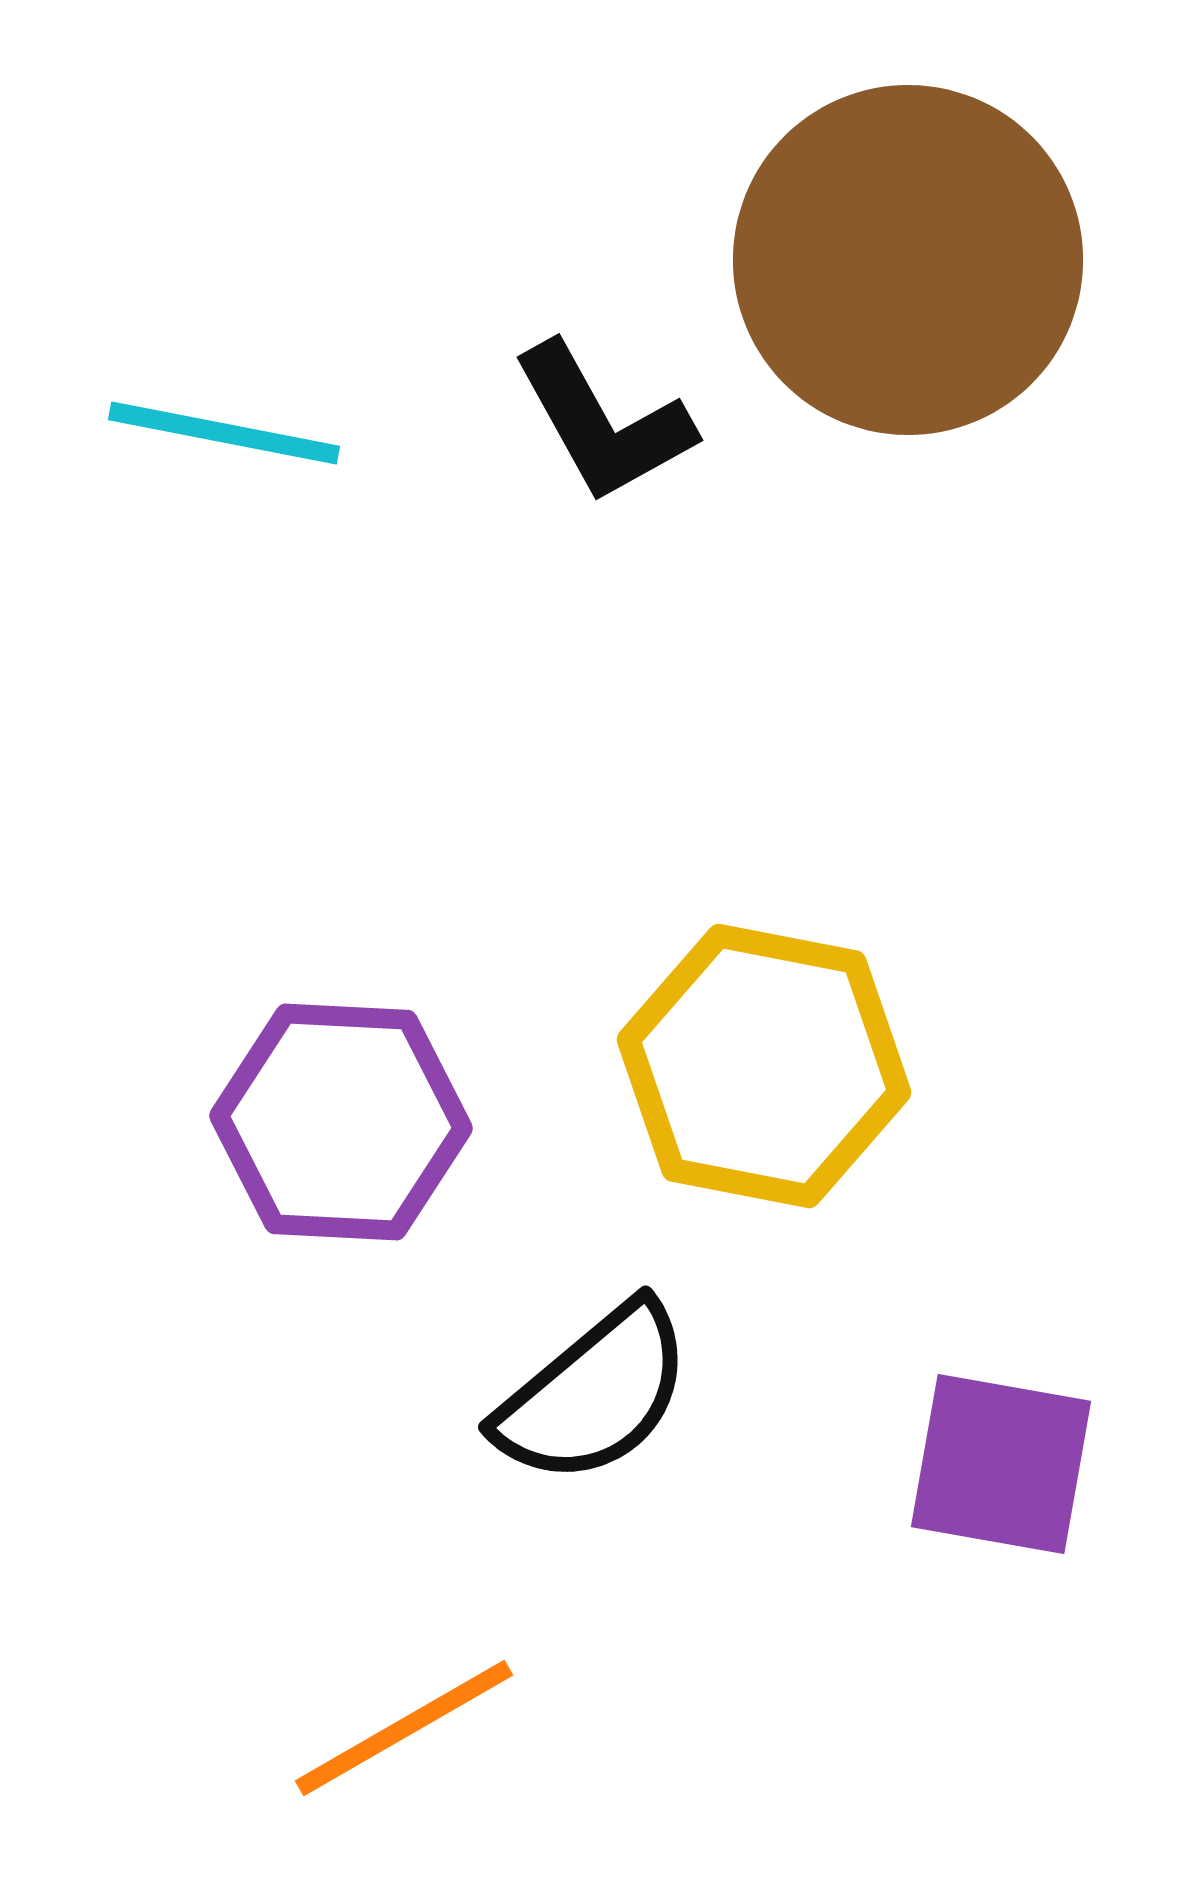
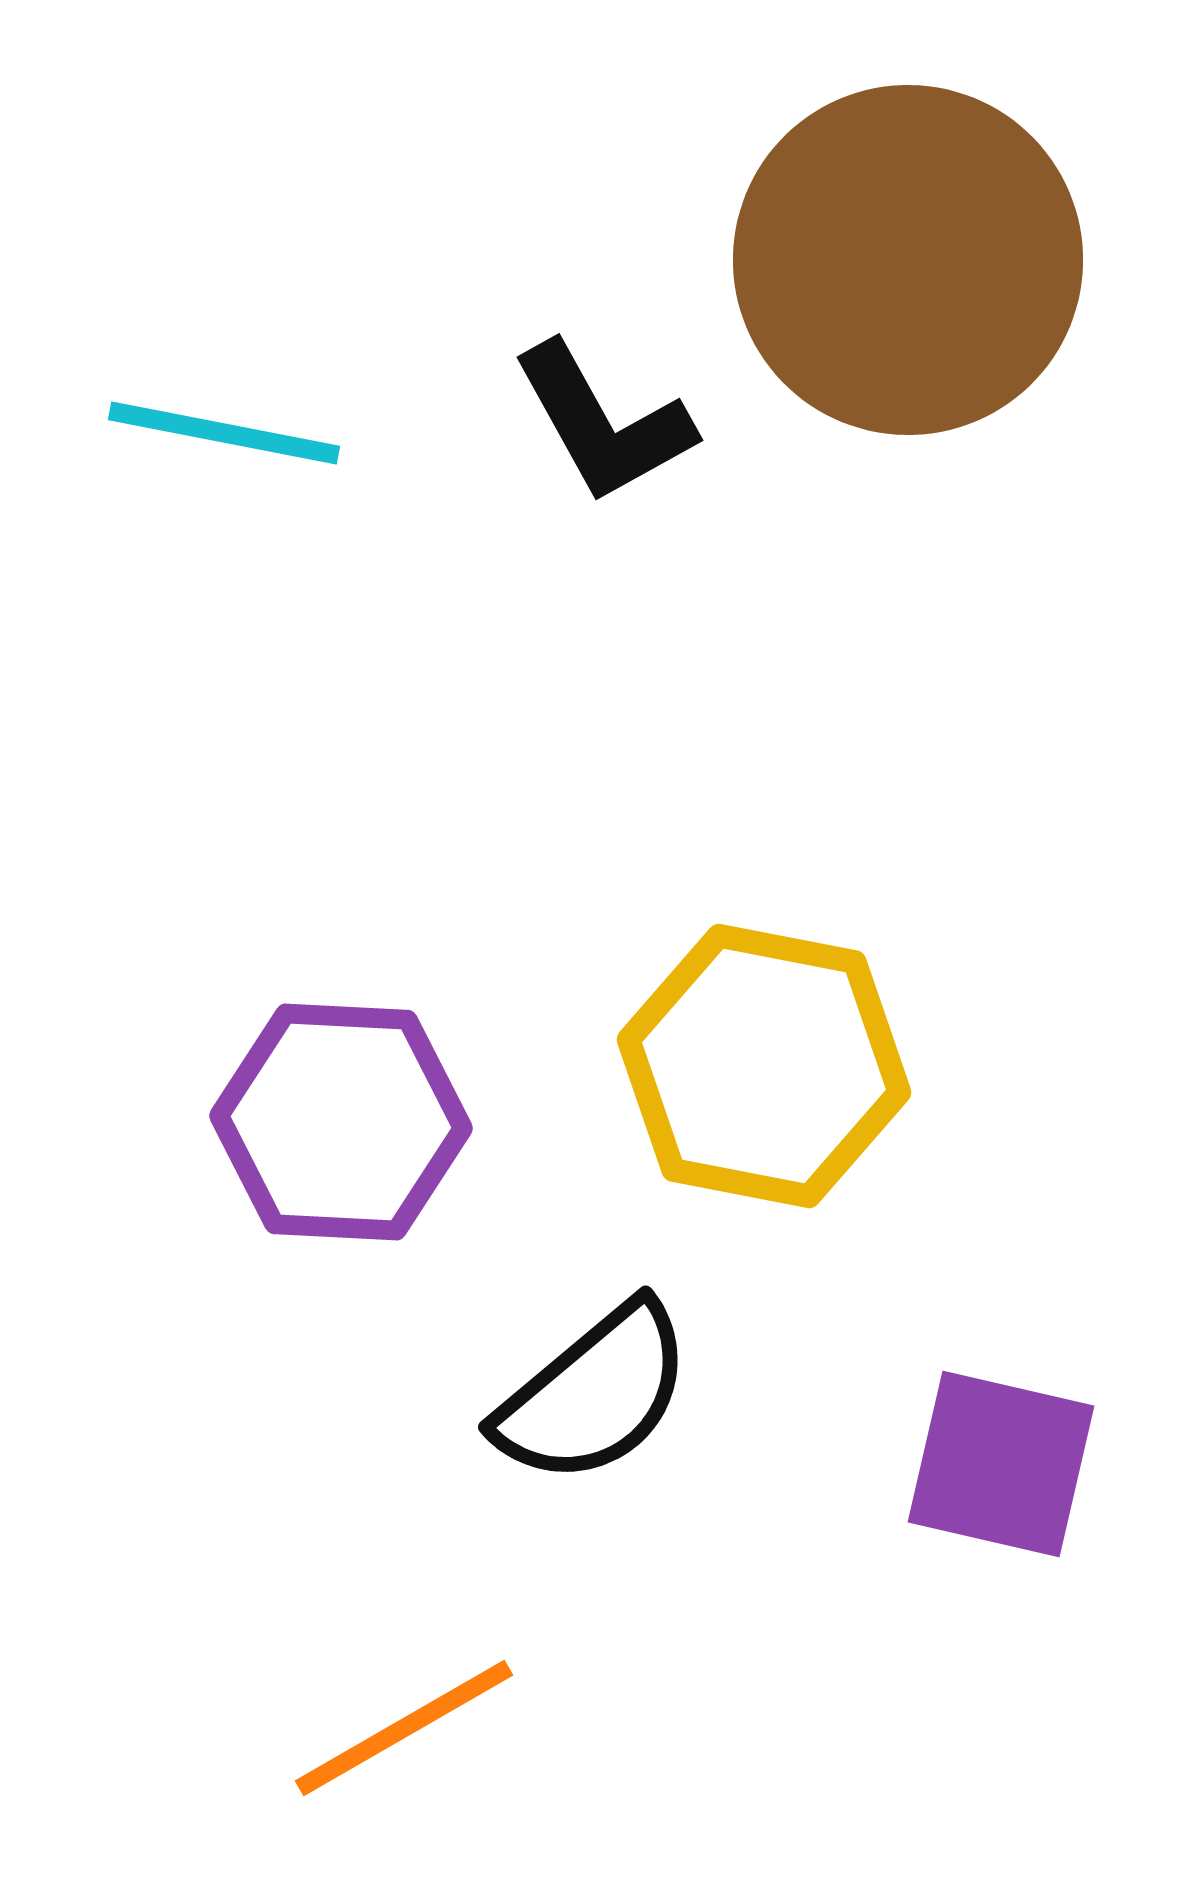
purple square: rotated 3 degrees clockwise
